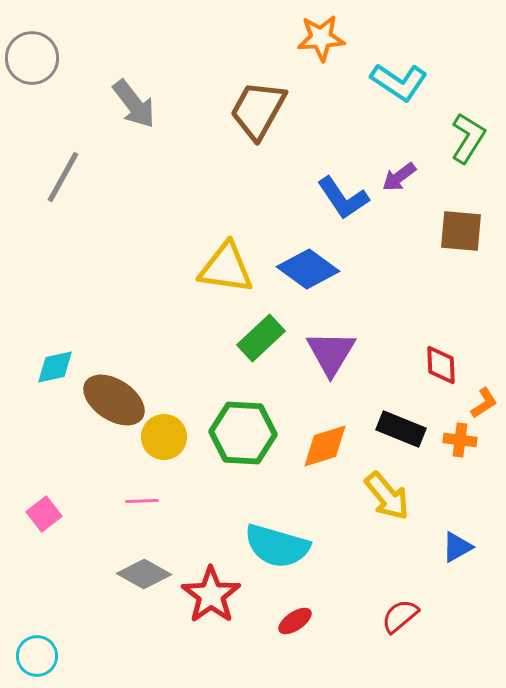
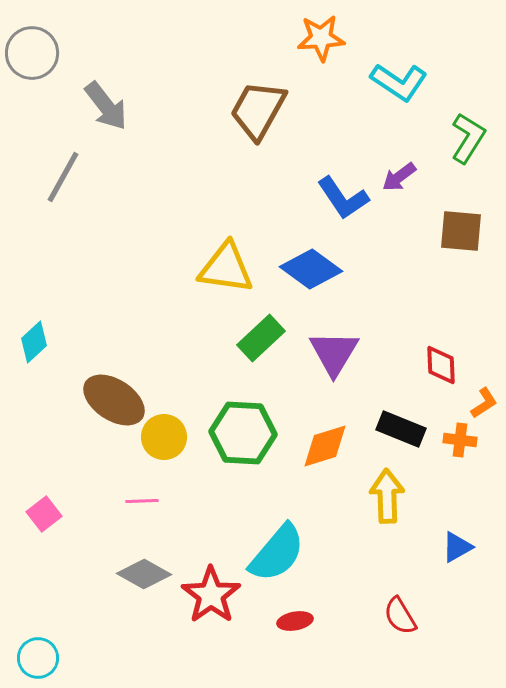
gray circle: moved 5 px up
gray arrow: moved 28 px left, 2 px down
blue diamond: moved 3 px right
purple triangle: moved 3 px right
cyan diamond: moved 21 px left, 25 px up; rotated 30 degrees counterclockwise
yellow arrow: rotated 142 degrees counterclockwise
cyan semicircle: moved 7 px down; rotated 66 degrees counterclockwise
red semicircle: rotated 81 degrees counterclockwise
red ellipse: rotated 24 degrees clockwise
cyan circle: moved 1 px right, 2 px down
